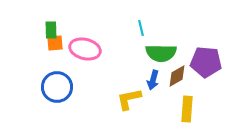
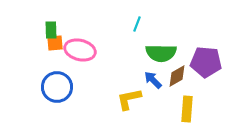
cyan line: moved 4 px left, 4 px up; rotated 35 degrees clockwise
pink ellipse: moved 5 px left, 1 px down
blue arrow: rotated 120 degrees clockwise
